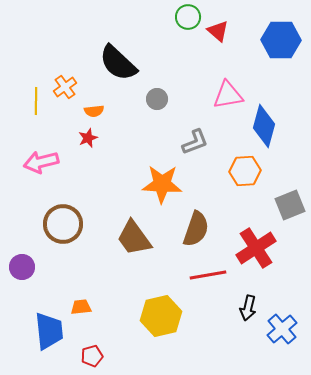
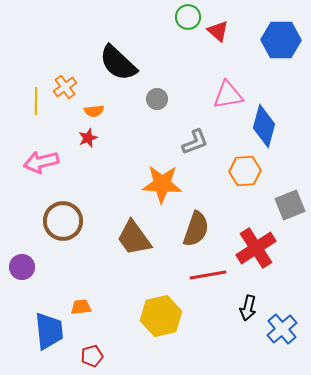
brown circle: moved 3 px up
